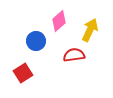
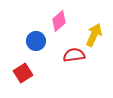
yellow arrow: moved 4 px right, 5 px down
